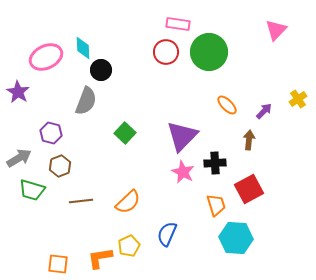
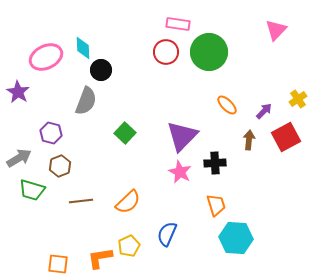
pink star: moved 3 px left
red square: moved 37 px right, 52 px up
